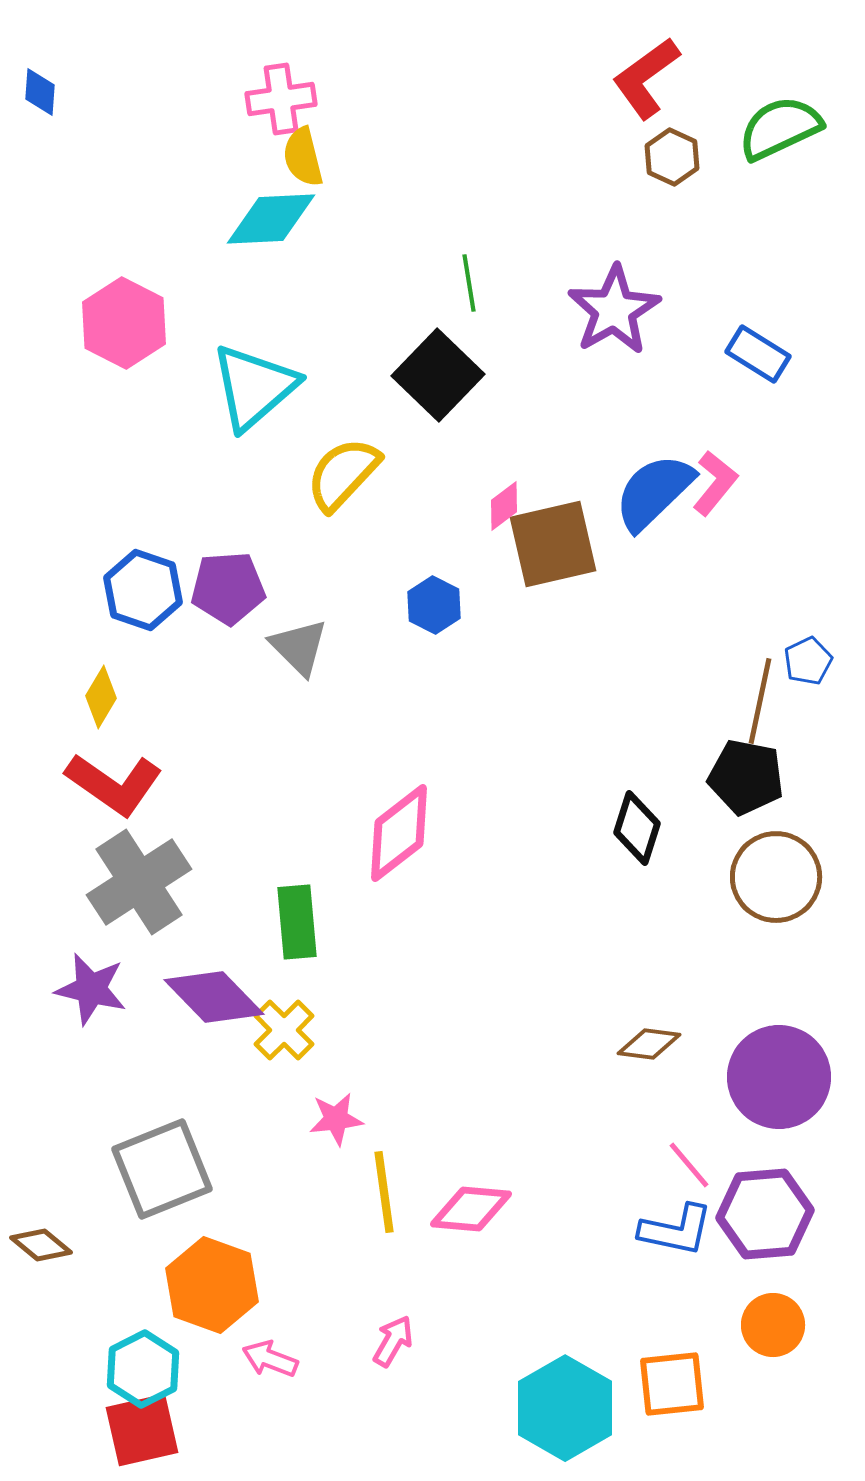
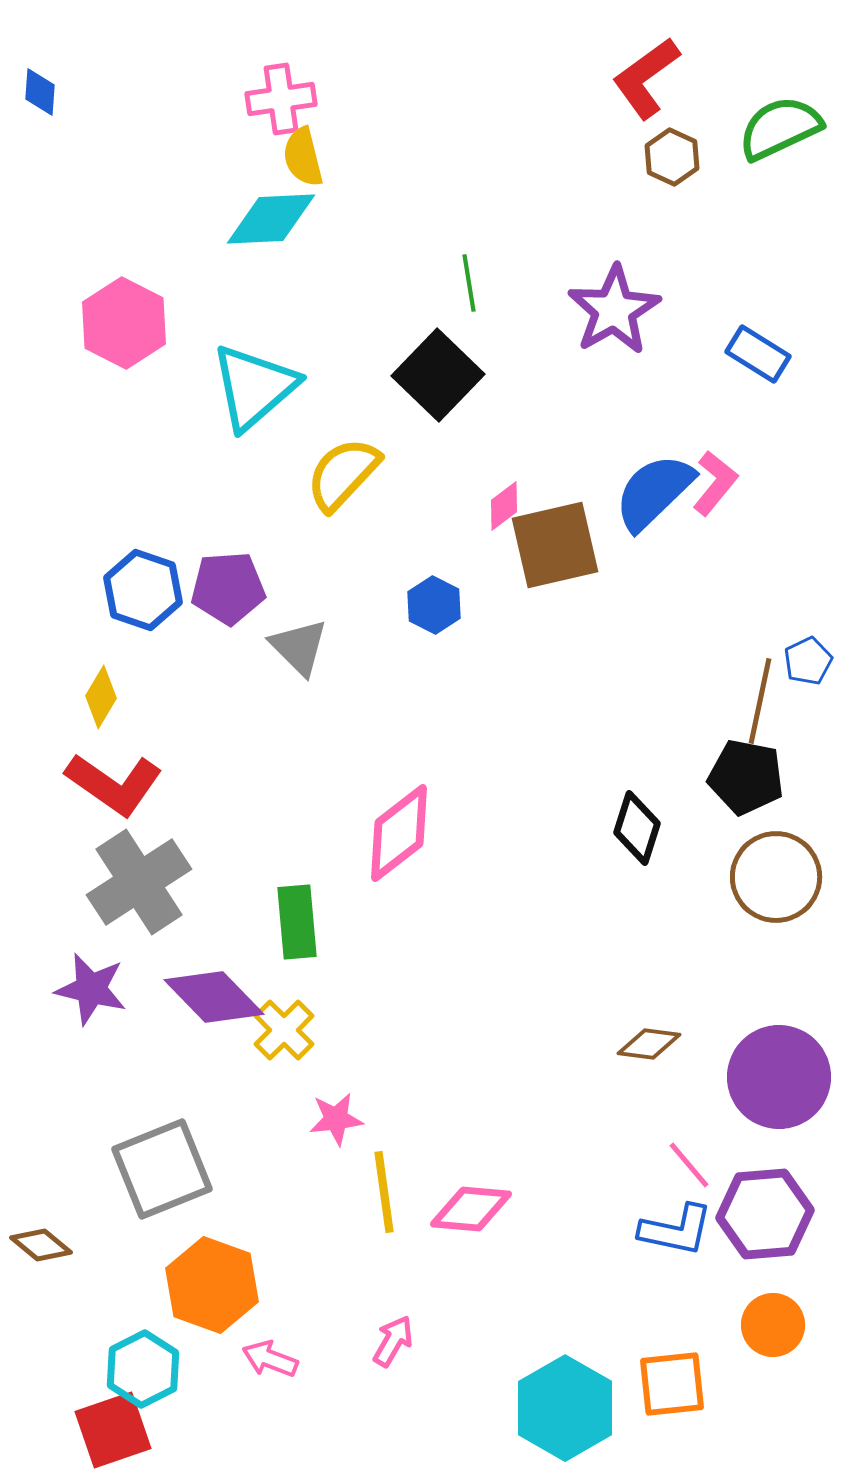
brown square at (553, 544): moved 2 px right, 1 px down
red square at (142, 1430): moved 29 px left; rotated 6 degrees counterclockwise
